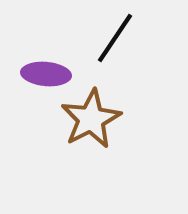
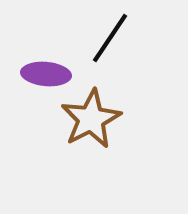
black line: moved 5 px left
